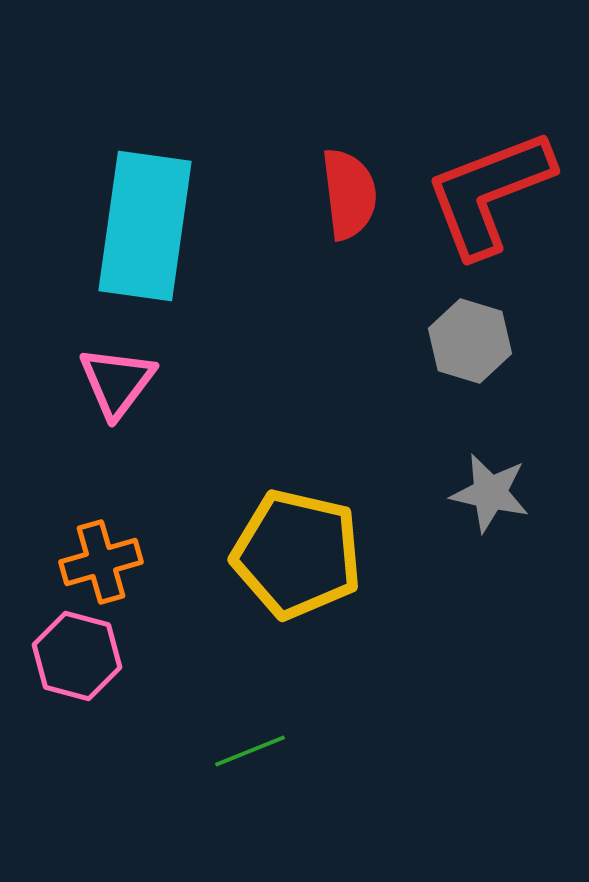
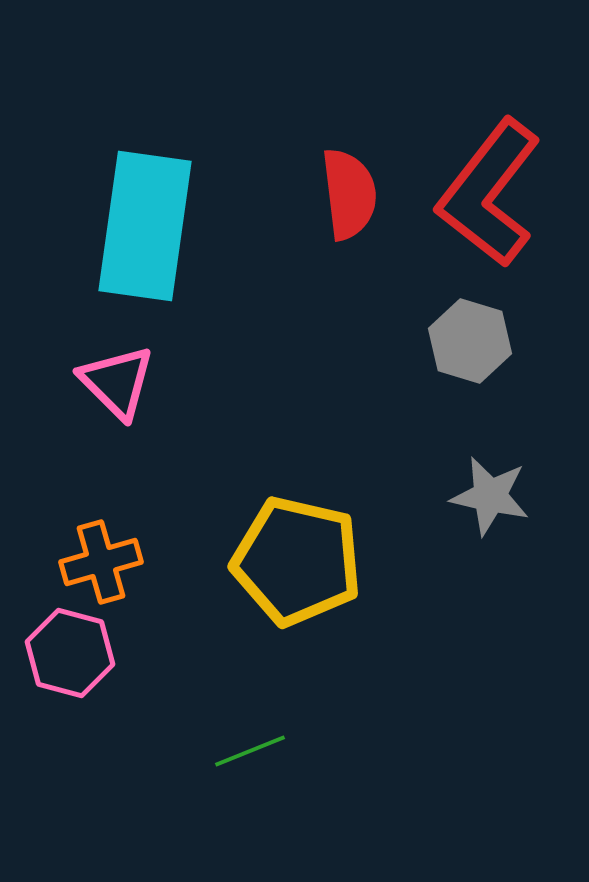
red L-shape: rotated 31 degrees counterclockwise
pink triangle: rotated 22 degrees counterclockwise
gray star: moved 3 px down
yellow pentagon: moved 7 px down
pink hexagon: moved 7 px left, 3 px up
